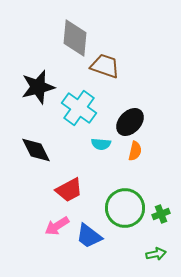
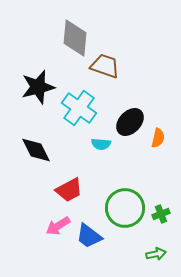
orange semicircle: moved 23 px right, 13 px up
pink arrow: moved 1 px right
